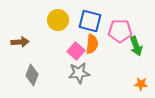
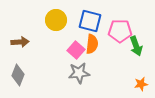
yellow circle: moved 2 px left
pink square: moved 1 px up
gray diamond: moved 14 px left
orange star: rotated 16 degrees counterclockwise
